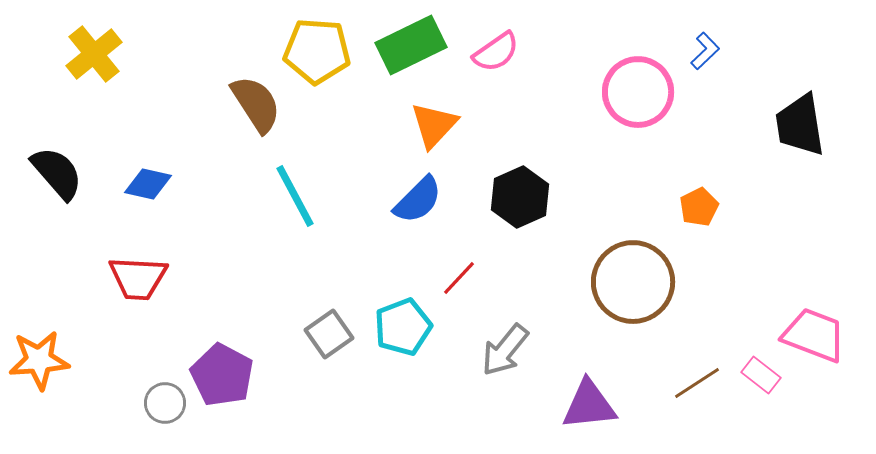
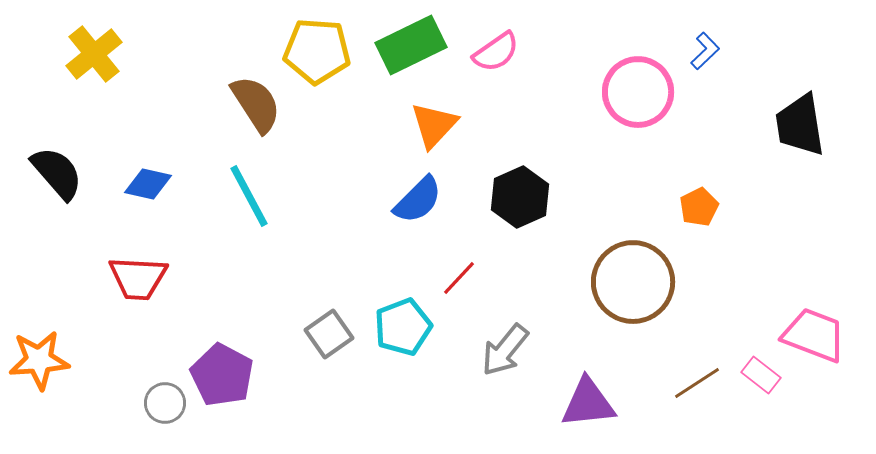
cyan line: moved 46 px left
purple triangle: moved 1 px left, 2 px up
